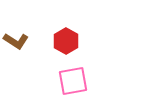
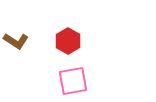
red hexagon: moved 2 px right
